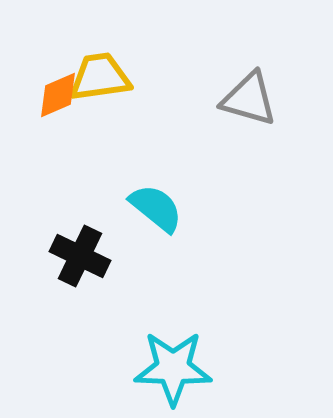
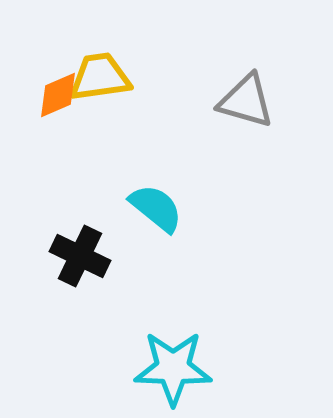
gray triangle: moved 3 px left, 2 px down
